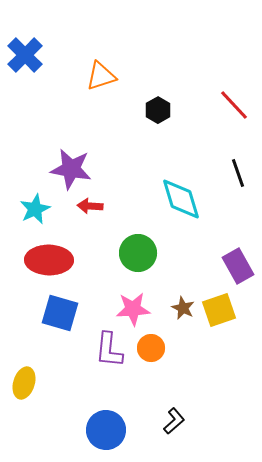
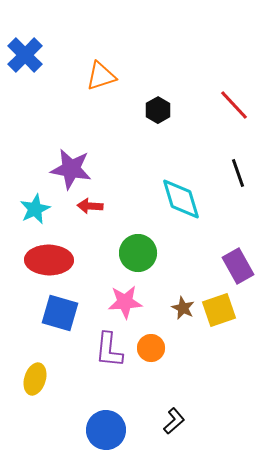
pink star: moved 8 px left, 7 px up
yellow ellipse: moved 11 px right, 4 px up
